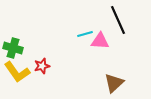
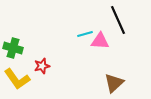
yellow L-shape: moved 7 px down
